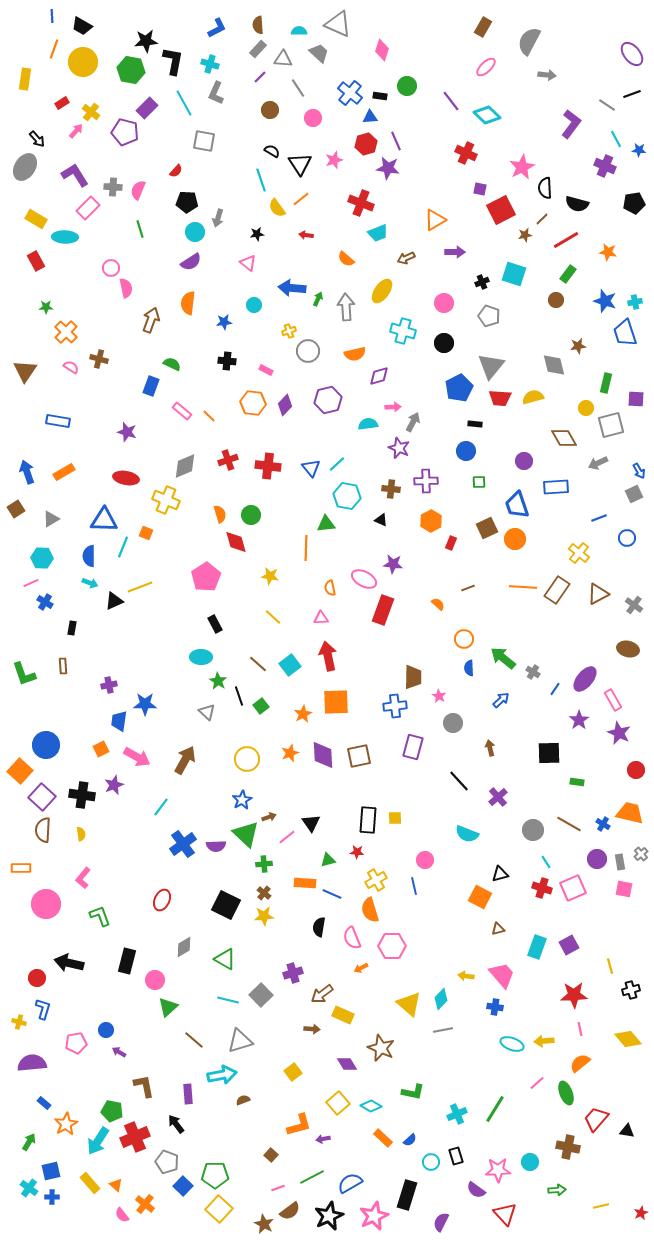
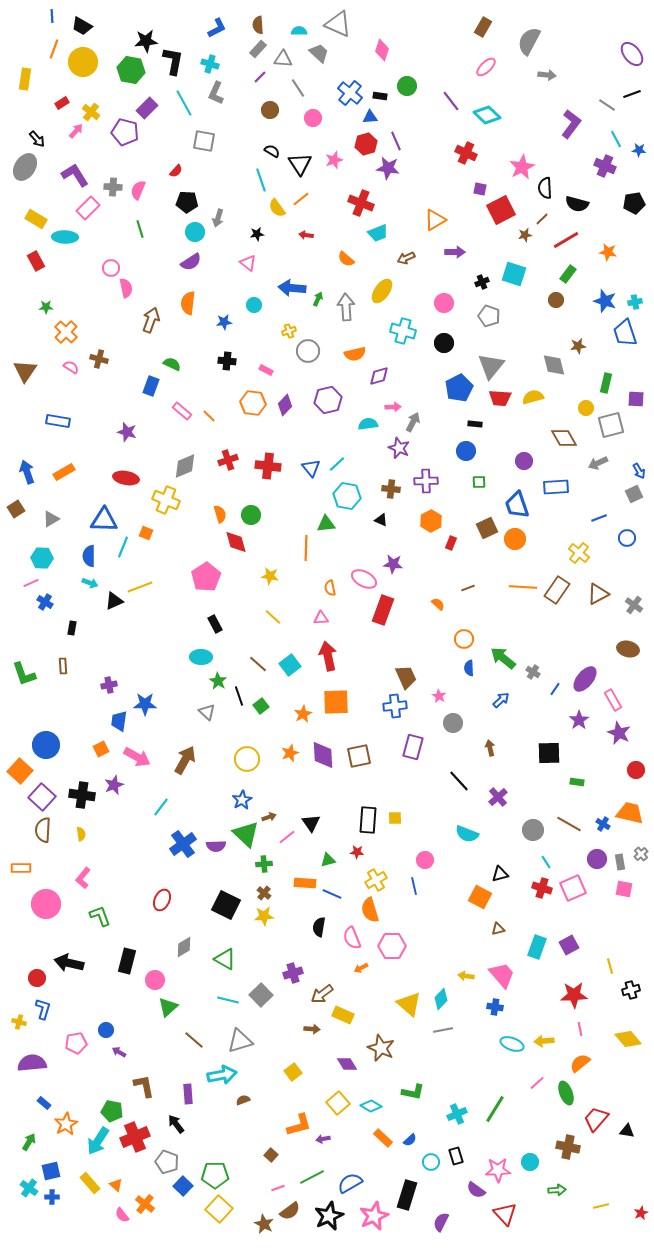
brown trapezoid at (413, 677): moved 7 px left; rotated 25 degrees counterclockwise
